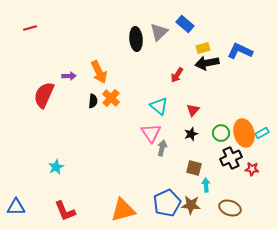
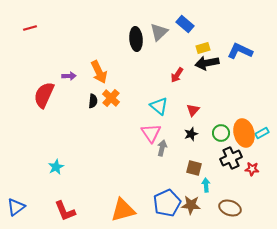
blue triangle: rotated 36 degrees counterclockwise
